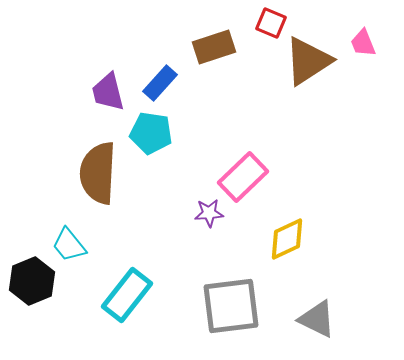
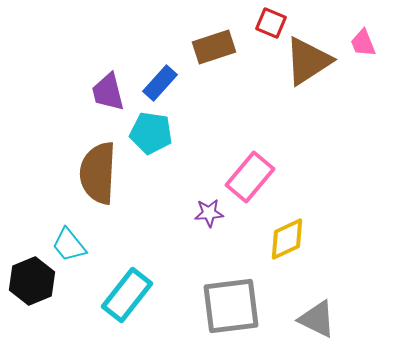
pink rectangle: moved 7 px right; rotated 6 degrees counterclockwise
